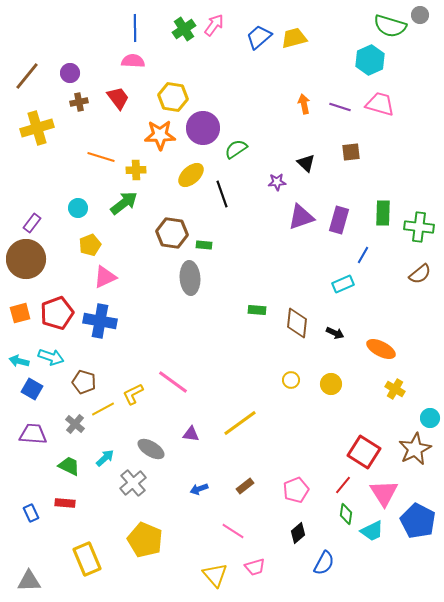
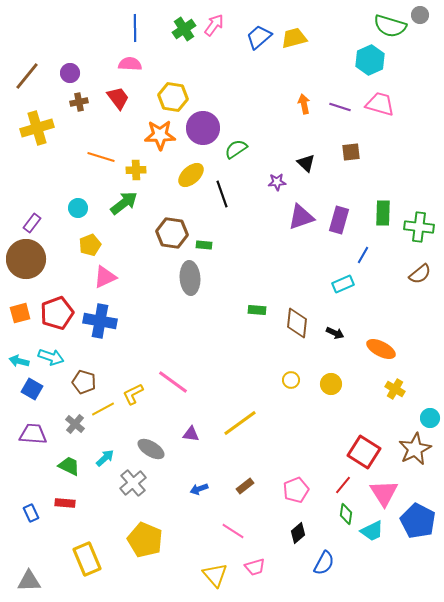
pink semicircle at (133, 61): moved 3 px left, 3 px down
